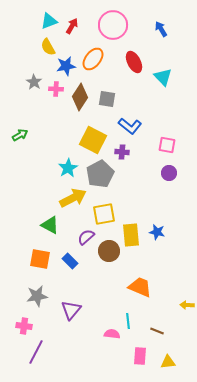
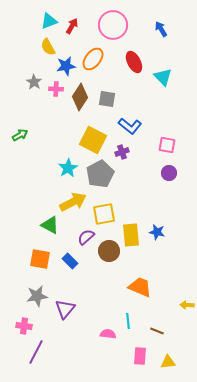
purple cross at (122, 152): rotated 24 degrees counterclockwise
yellow arrow at (73, 198): moved 4 px down
purple triangle at (71, 310): moved 6 px left, 1 px up
pink semicircle at (112, 334): moved 4 px left
